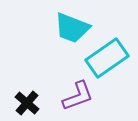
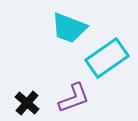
cyan trapezoid: moved 3 px left
purple L-shape: moved 4 px left, 2 px down
